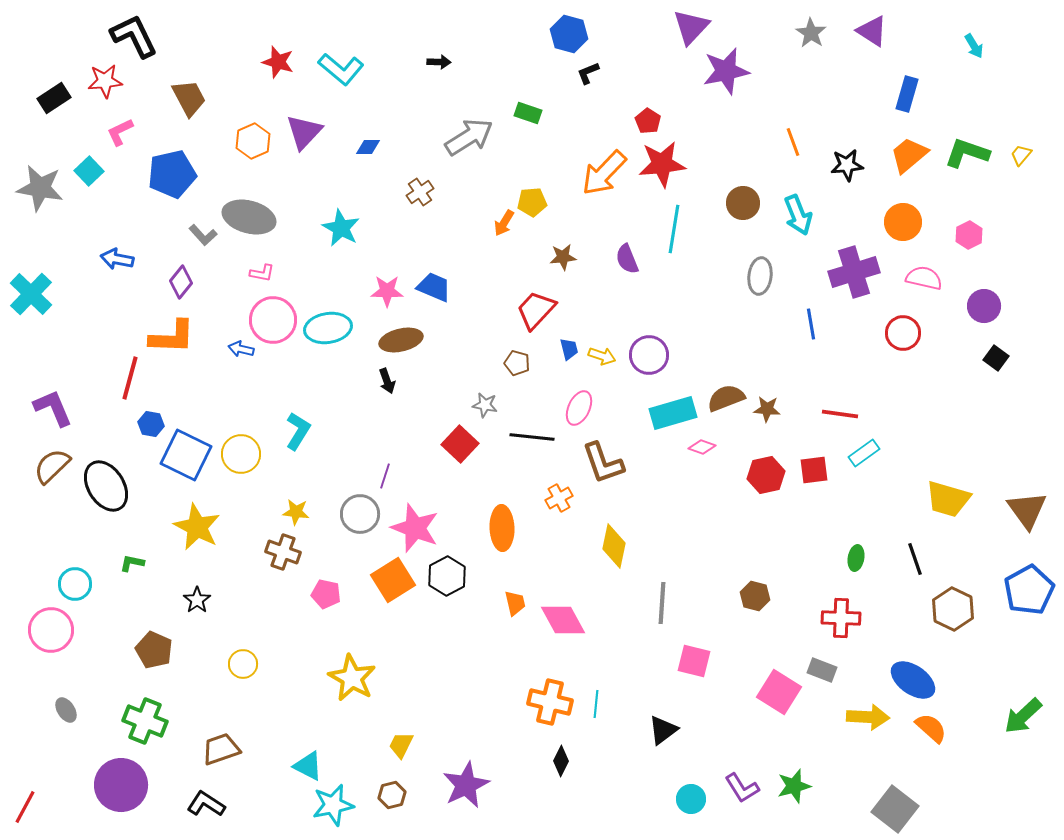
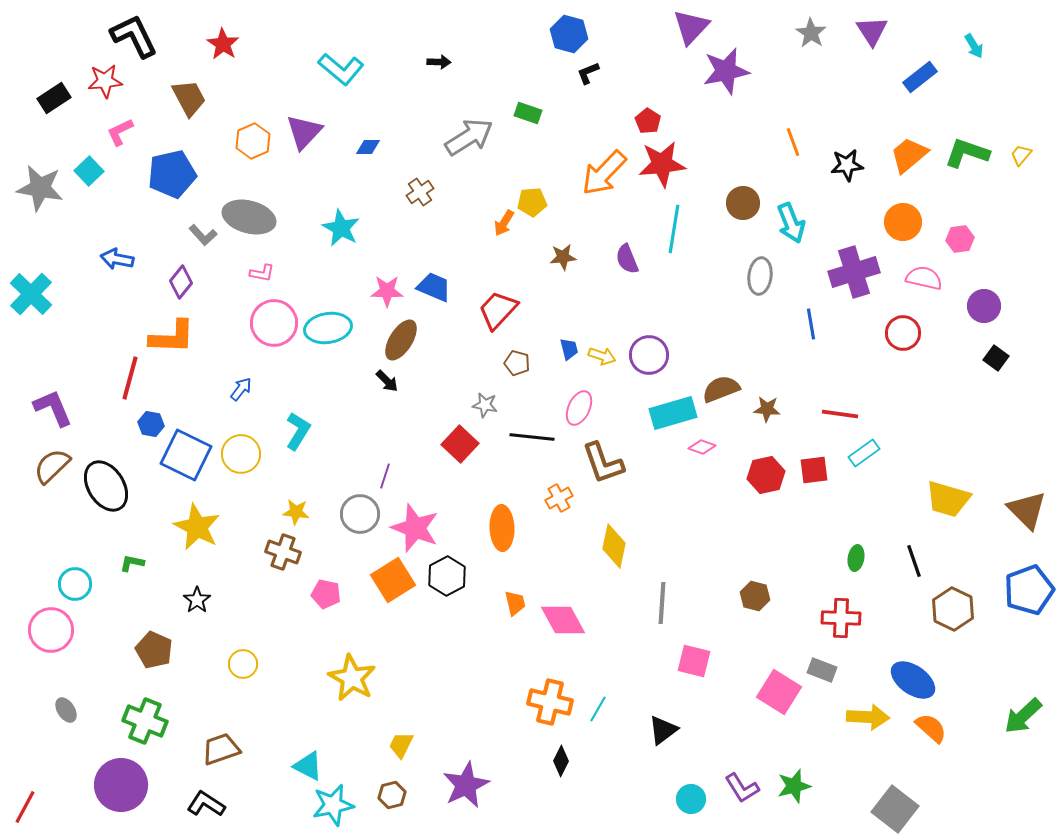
purple triangle at (872, 31): rotated 24 degrees clockwise
red star at (278, 62): moved 55 px left, 18 px up; rotated 16 degrees clockwise
blue rectangle at (907, 94): moved 13 px right, 17 px up; rotated 36 degrees clockwise
cyan arrow at (798, 215): moved 7 px left, 8 px down
pink hexagon at (969, 235): moved 9 px left, 4 px down; rotated 20 degrees clockwise
red trapezoid at (536, 310): moved 38 px left
pink circle at (273, 320): moved 1 px right, 3 px down
brown ellipse at (401, 340): rotated 45 degrees counterclockwise
blue arrow at (241, 349): moved 40 px down; rotated 115 degrees clockwise
black arrow at (387, 381): rotated 25 degrees counterclockwise
brown semicircle at (726, 398): moved 5 px left, 9 px up
brown triangle at (1027, 510): rotated 9 degrees counterclockwise
black line at (915, 559): moved 1 px left, 2 px down
blue pentagon at (1029, 590): rotated 9 degrees clockwise
cyan line at (596, 704): moved 2 px right, 5 px down; rotated 24 degrees clockwise
